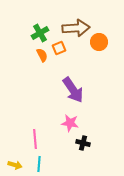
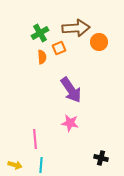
orange semicircle: moved 2 px down; rotated 24 degrees clockwise
purple arrow: moved 2 px left
black cross: moved 18 px right, 15 px down
cyan line: moved 2 px right, 1 px down
